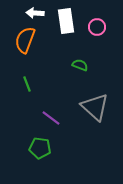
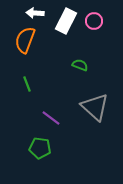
white rectangle: rotated 35 degrees clockwise
pink circle: moved 3 px left, 6 px up
